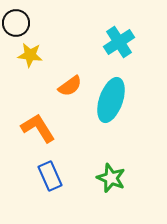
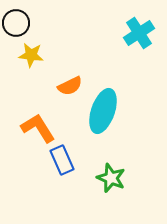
cyan cross: moved 20 px right, 9 px up
yellow star: moved 1 px right
orange semicircle: rotated 10 degrees clockwise
cyan ellipse: moved 8 px left, 11 px down
blue rectangle: moved 12 px right, 16 px up
